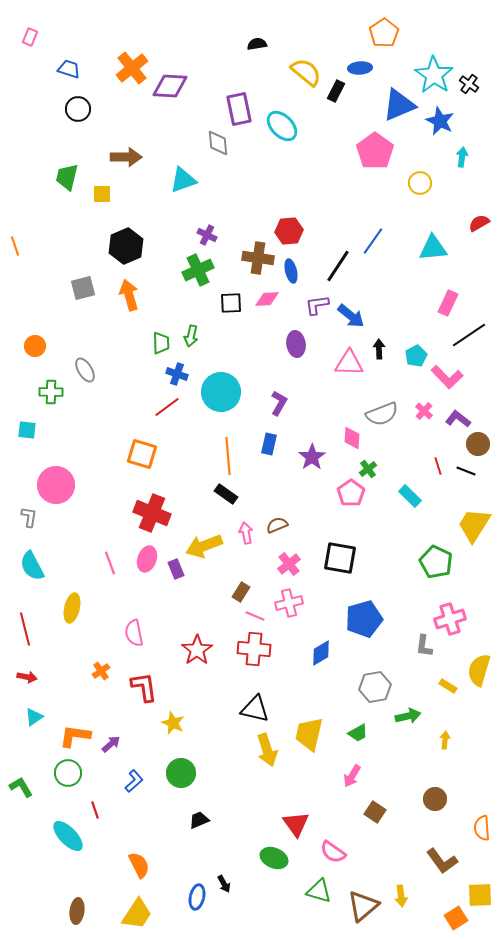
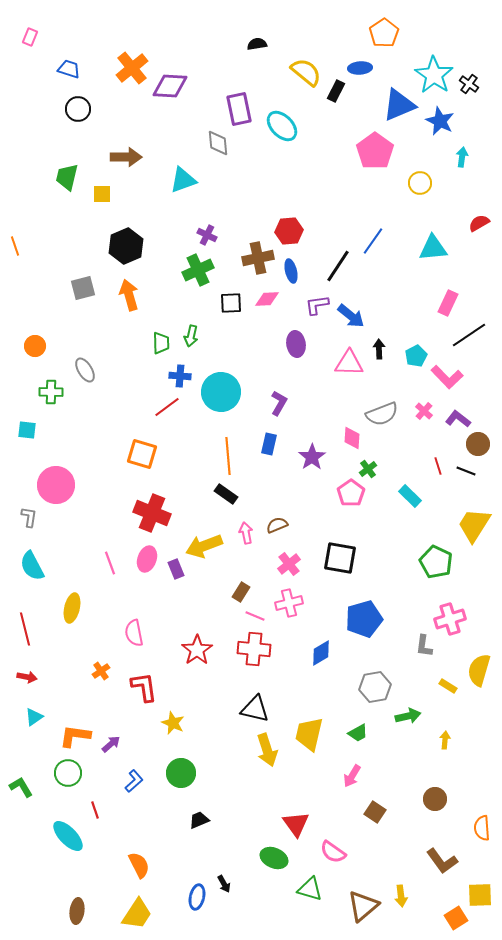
brown cross at (258, 258): rotated 20 degrees counterclockwise
blue cross at (177, 374): moved 3 px right, 2 px down; rotated 15 degrees counterclockwise
green triangle at (319, 891): moved 9 px left, 2 px up
